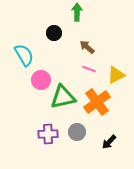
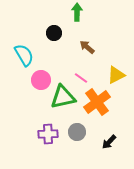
pink line: moved 8 px left, 9 px down; rotated 16 degrees clockwise
